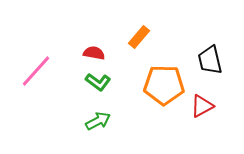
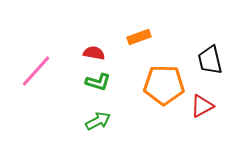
orange rectangle: rotated 30 degrees clockwise
green L-shape: rotated 20 degrees counterclockwise
